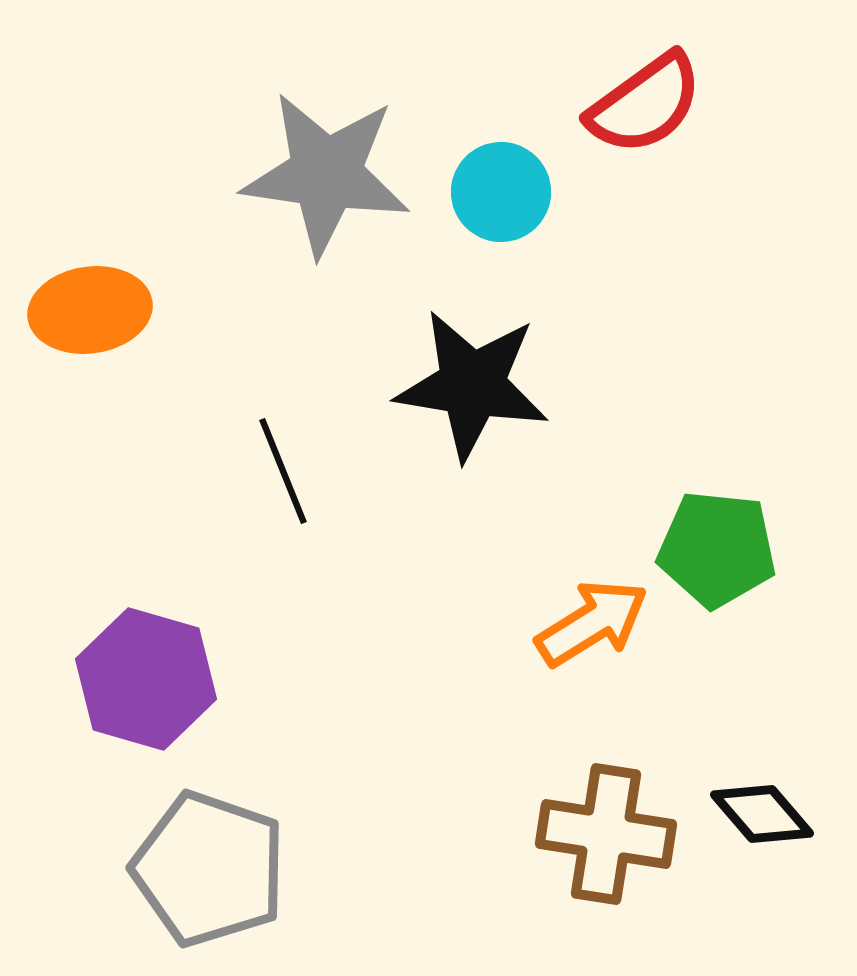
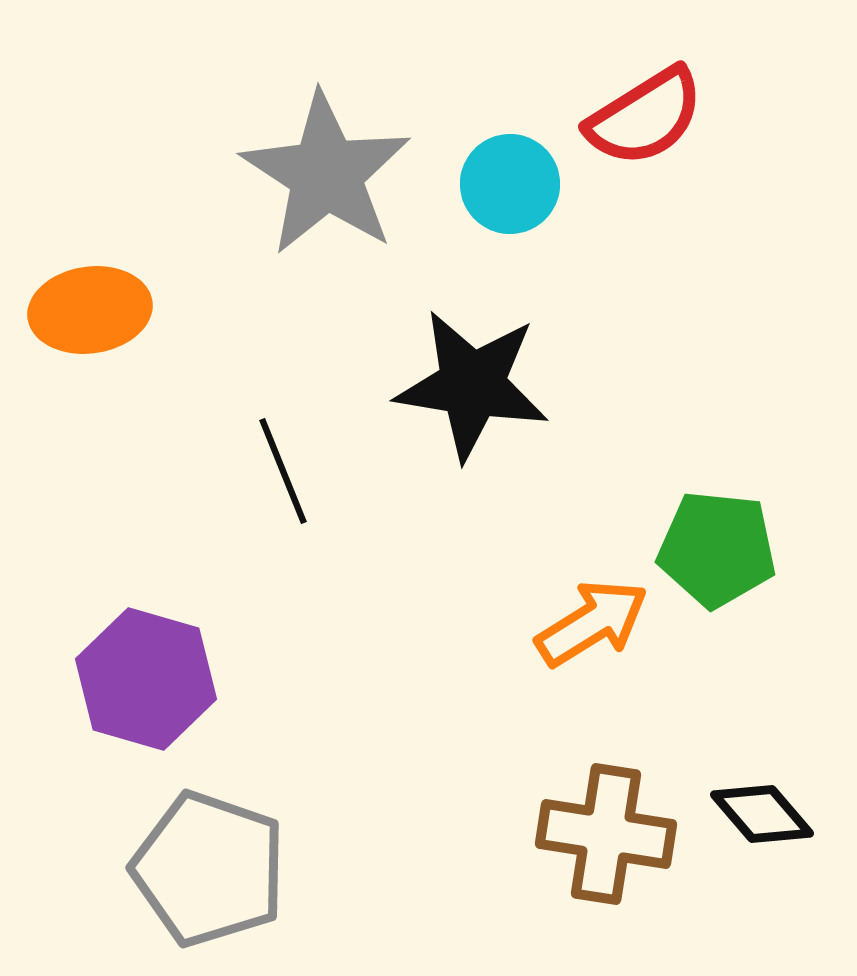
red semicircle: moved 13 px down; rotated 4 degrees clockwise
gray star: rotated 25 degrees clockwise
cyan circle: moved 9 px right, 8 px up
